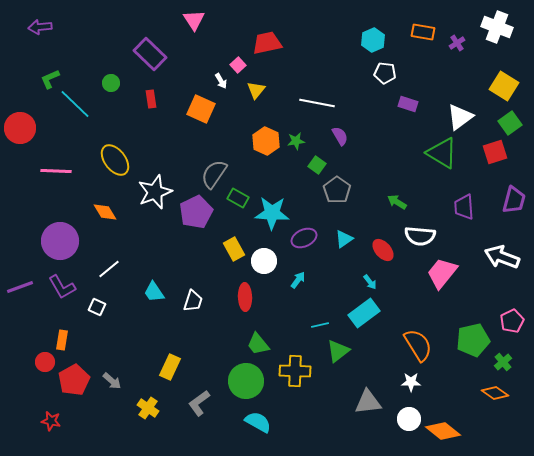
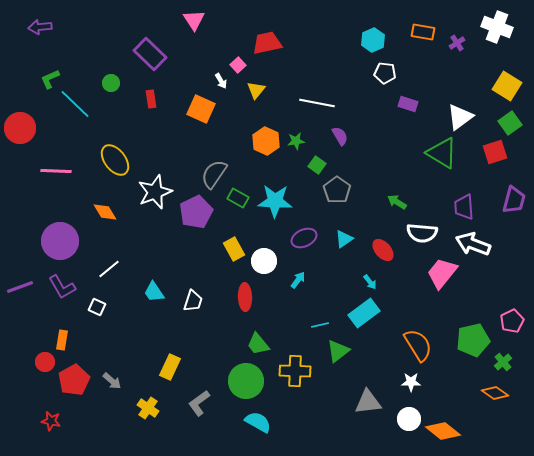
yellow square at (504, 86): moved 3 px right
cyan star at (272, 213): moved 3 px right, 12 px up
white semicircle at (420, 236): moved 2 px right, 3 px up
white arrow at (502, 257): moved 29 px left, 13 px up
